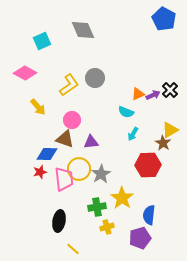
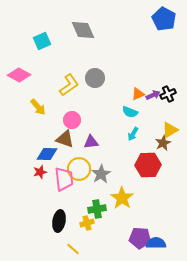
pink diamond: moved 6 px left, 2 px down
black cross: moved 2 px left, 4 px down; rotated 21 degrees clockwise
cyan semicircle: moved 4 px right
brown star: rotated 14 degrees clockwise
green cross: moved 2 px down
blue semicircle: moved 7 px right, 28 px down; rotated 84 degrees clockwise
yellow cross: moved 20 px left, 4 px up
purple pentagon: rotated 20 degrees clockwise
